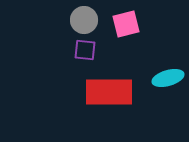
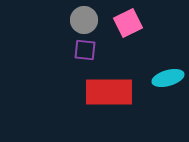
pink square: moved 2 px right, 1 px up; rotated 12 degrees counterclockwise
